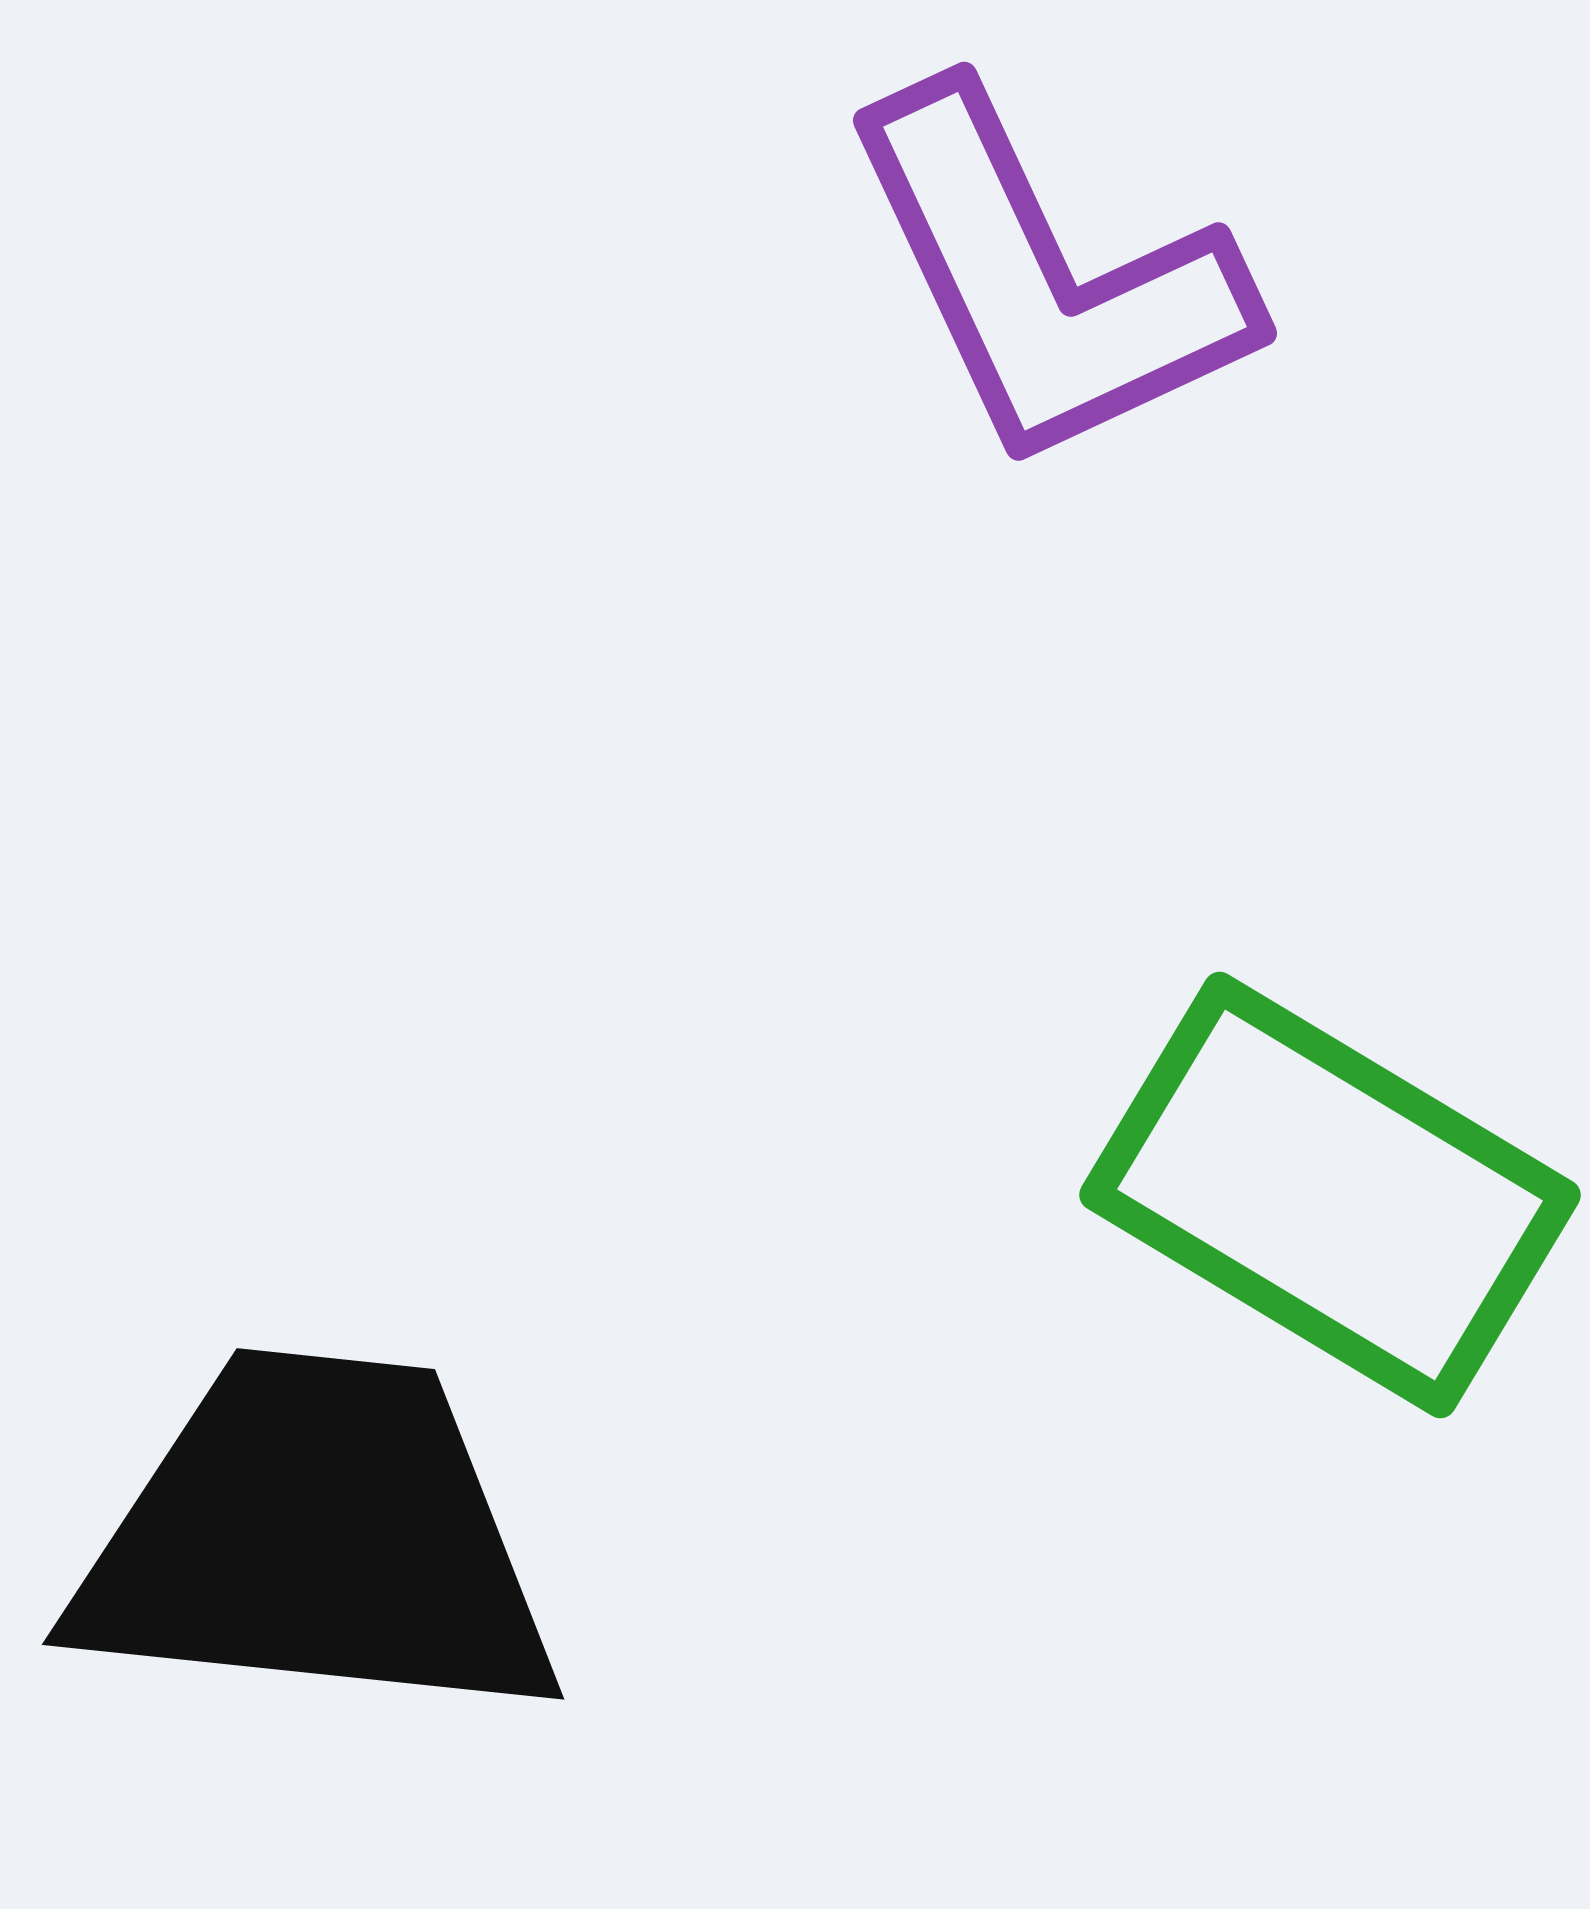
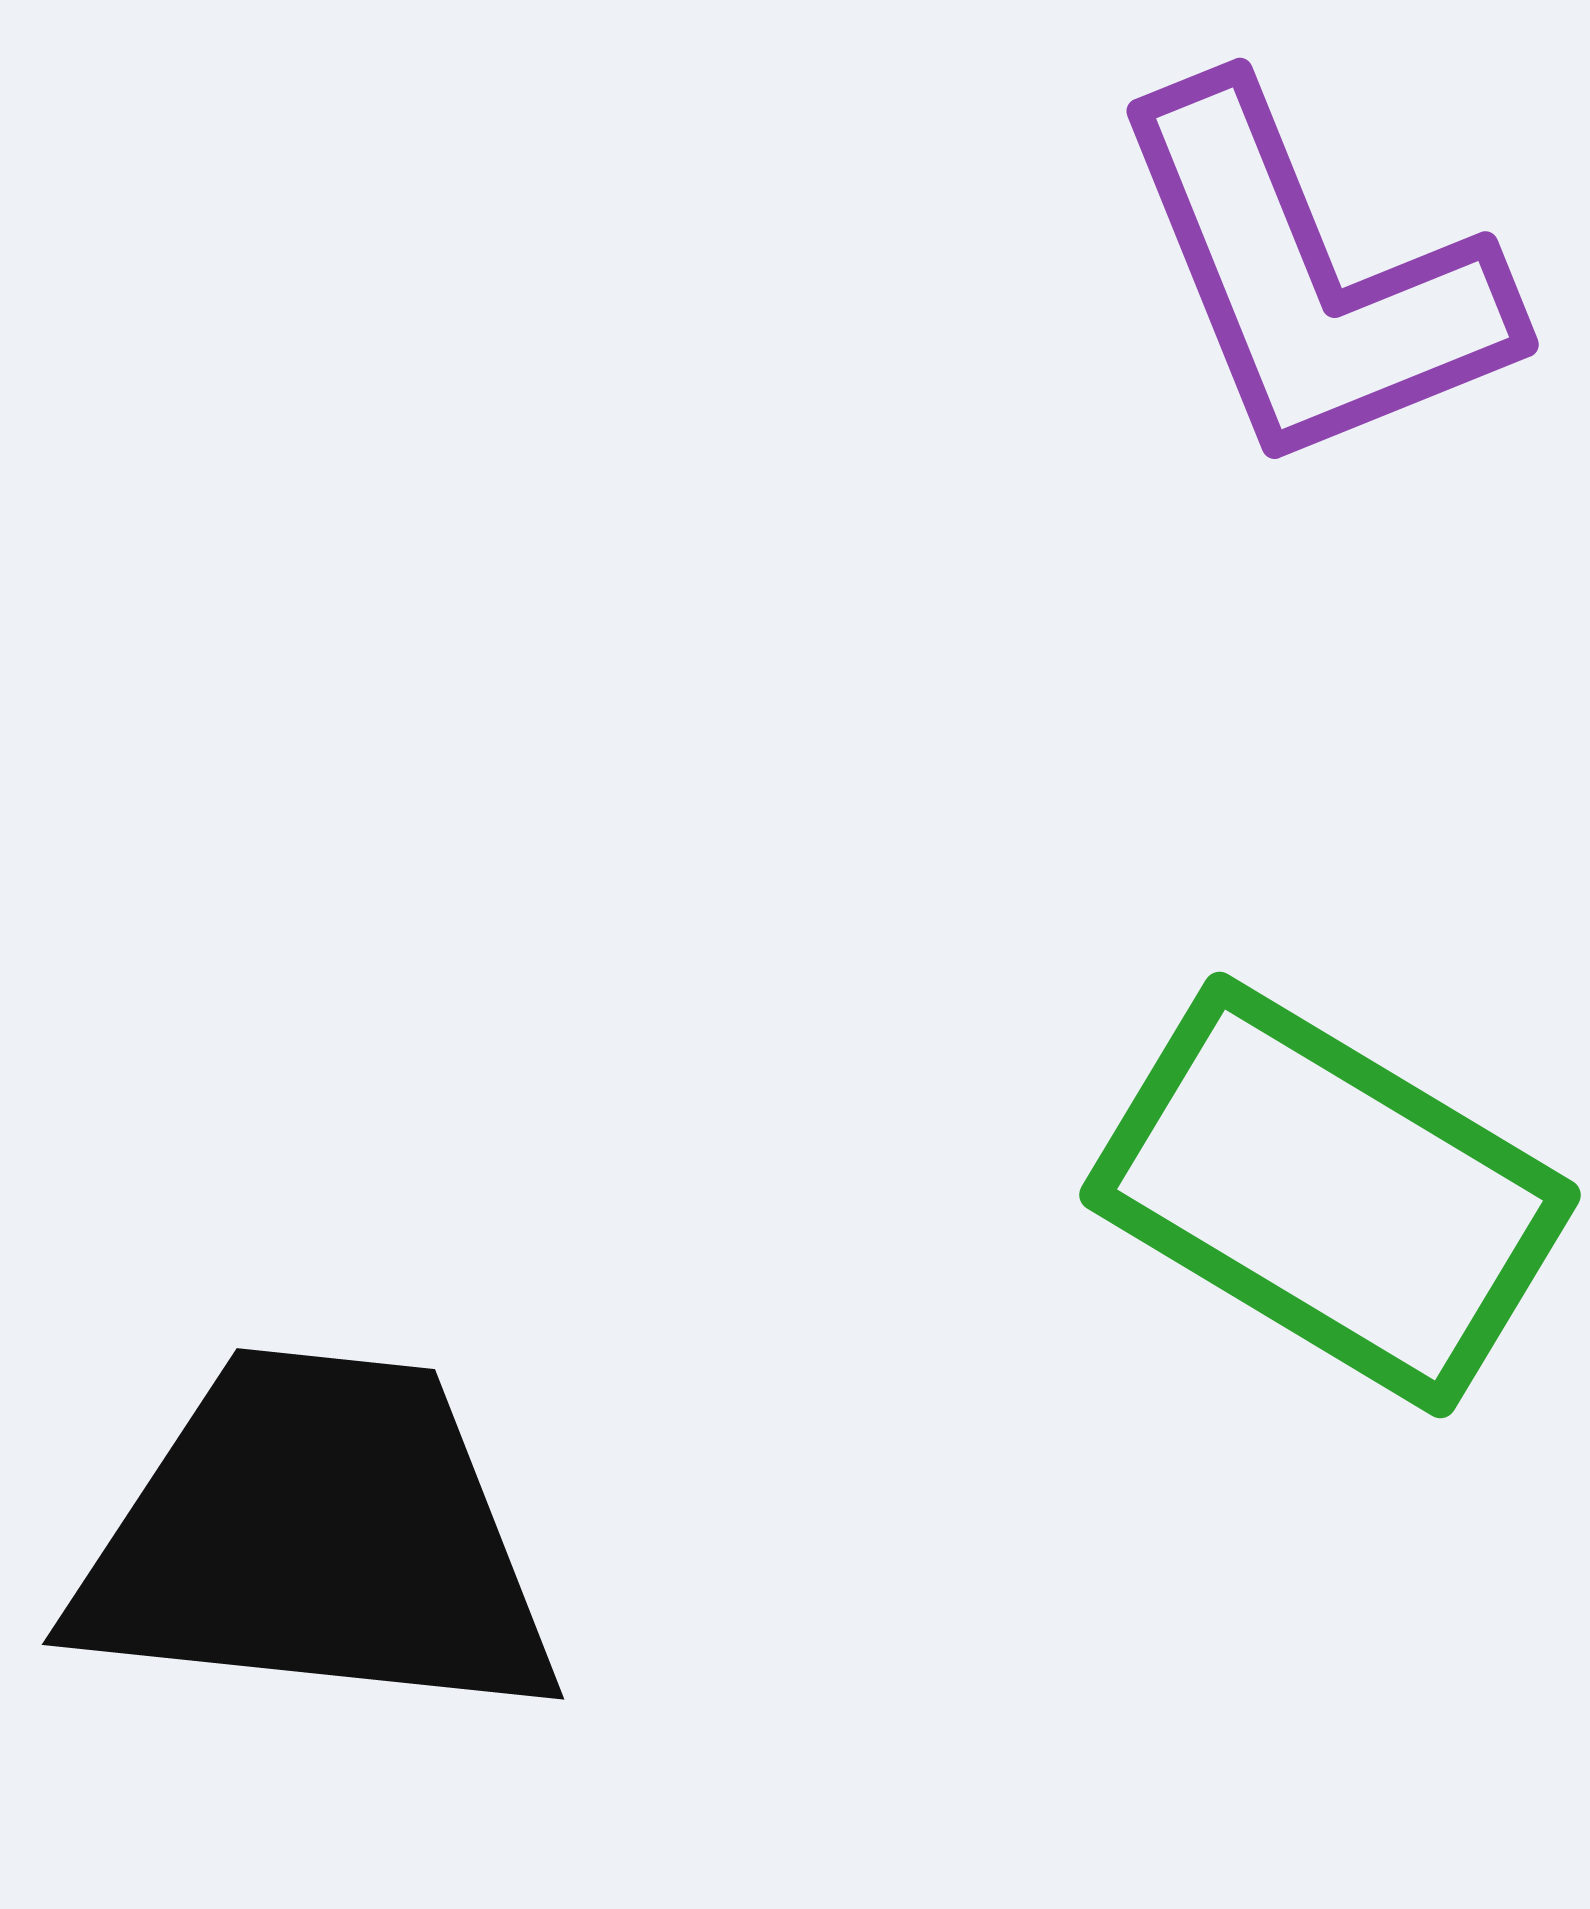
purple L-shape: moved 265 px right; rotated 3 degrees clockwise
